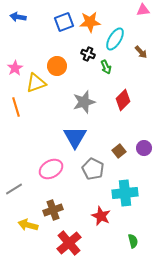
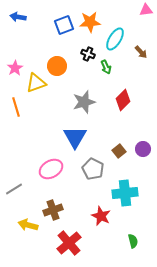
pink triangle: moved 3 px right
blue square: moved 3 px down
purple circle: moved 1 px left, 1 px down
